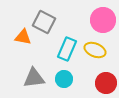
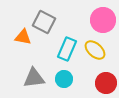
yellow ellipse: rotated 20 degrees clockwise
